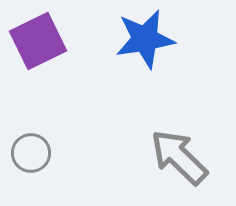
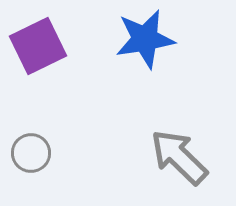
purple square: moved 5 px down
